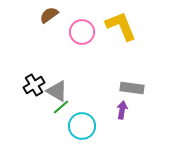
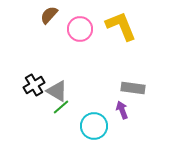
brown semicircle: rotated 12 degrees counterclockwise
pink circle: moved 2 px left, 3 px up
gray rectangle: moved 1 px right
purple arrow: rotated 30 degrees counterclockwise
cyan circle: moved 12 px right
